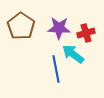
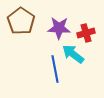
brown pentagon: moved 5 px up
blue line: moved 1 px left
